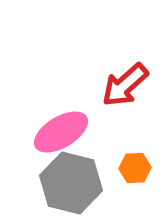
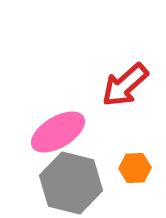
pink ellipse: moved 3 px left
